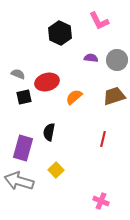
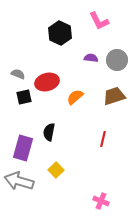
orange semicircle: moved 1 px right
